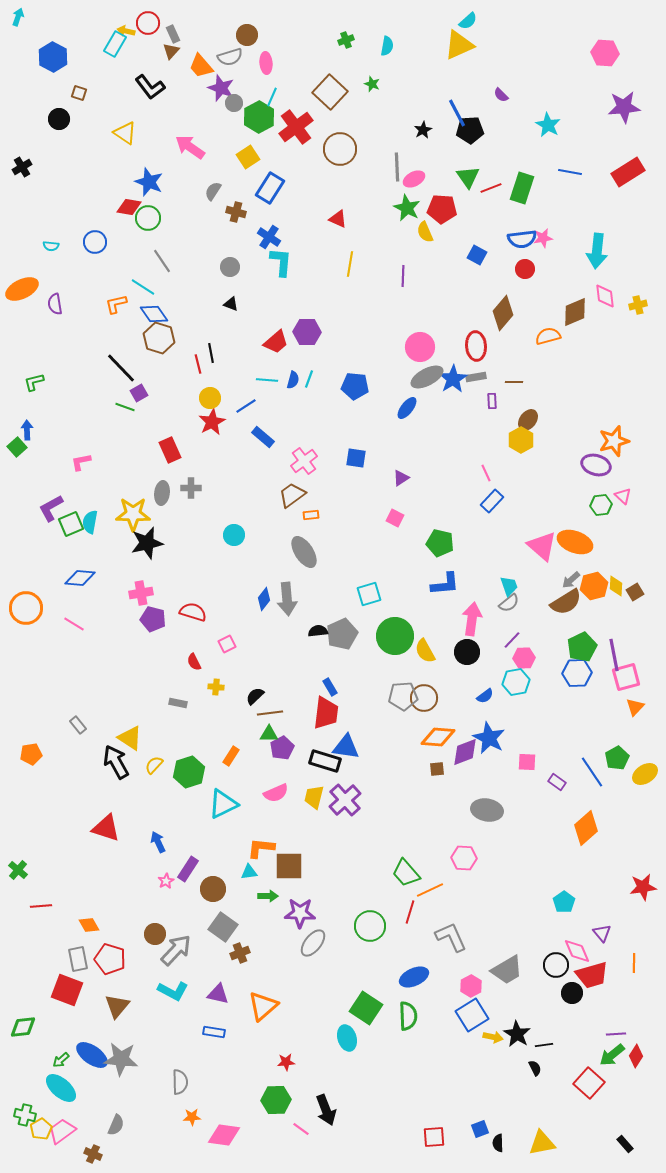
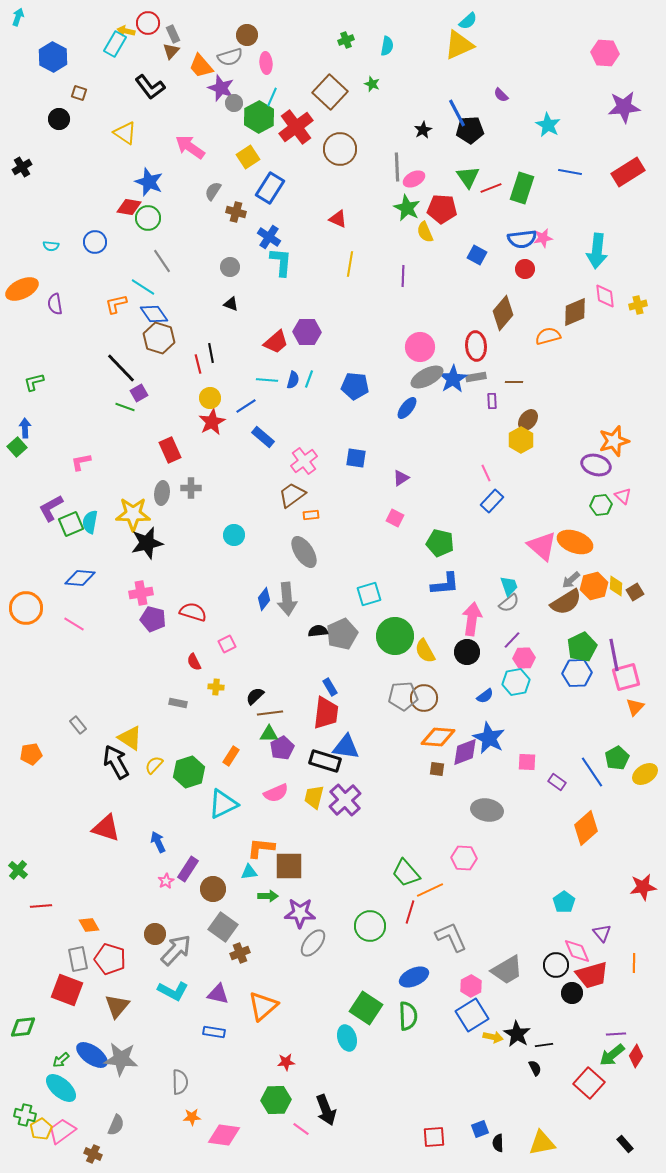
blue arrow at (27, 430): moved 2 px left, 2 px up
brown square at (437, 769): rotated 14 degrees clockwise
